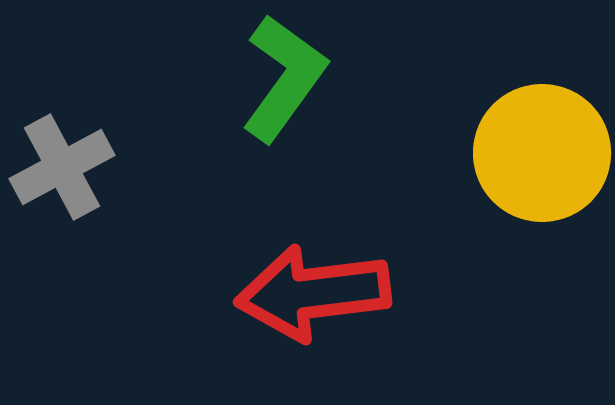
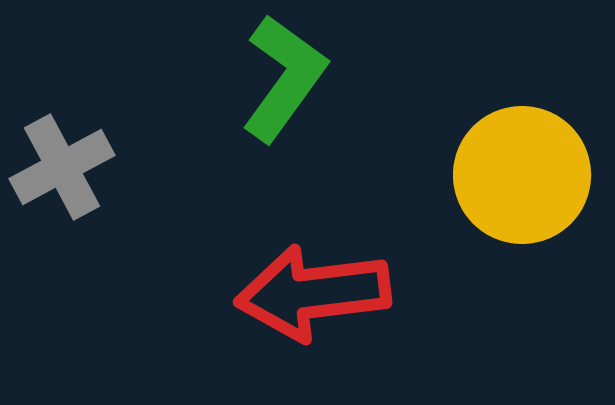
yellow circle: moved 20 px left, 22 px down
